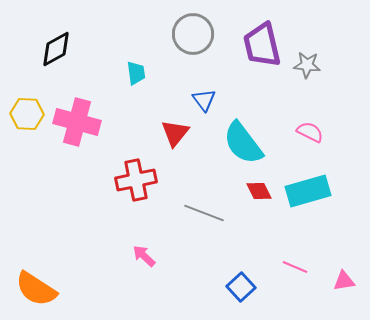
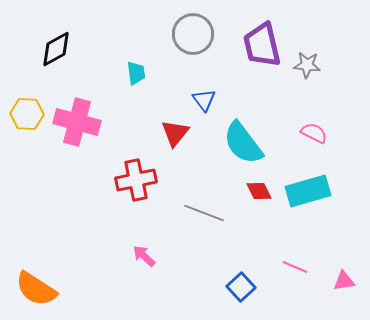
pink semicircle: moved 4 px right, 1 px down
